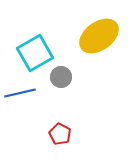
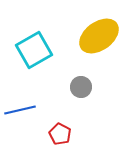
cyan square: moved 1 px left, 3 px up
gray circle: moved 20 px right, 10 px down
blue line: moved 17 px down
